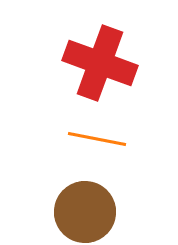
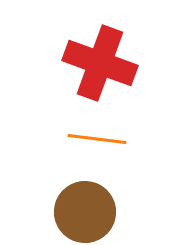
orange line: rotated 4 degrees counterclockwise
